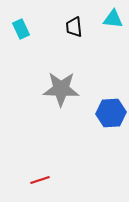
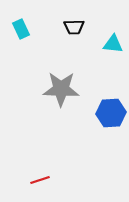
cyan triangle: moved 25 px down
black trapezoid: rotated 85 degrees counterclockwise
